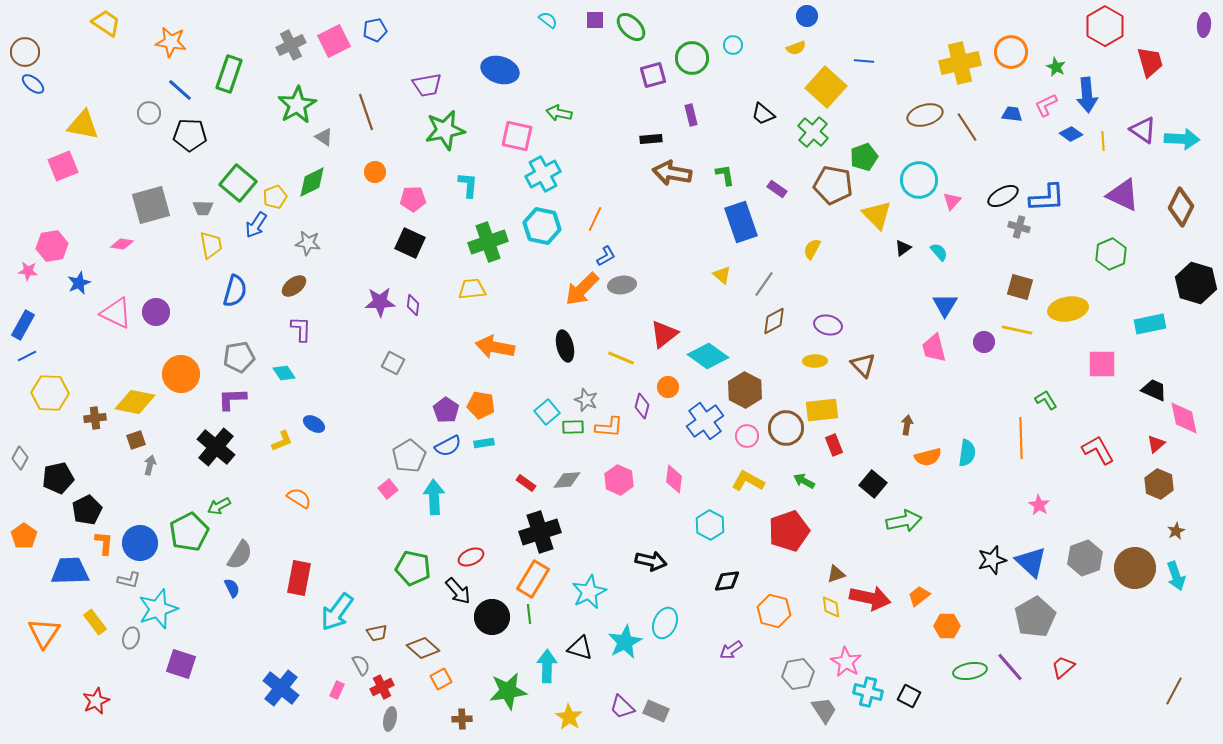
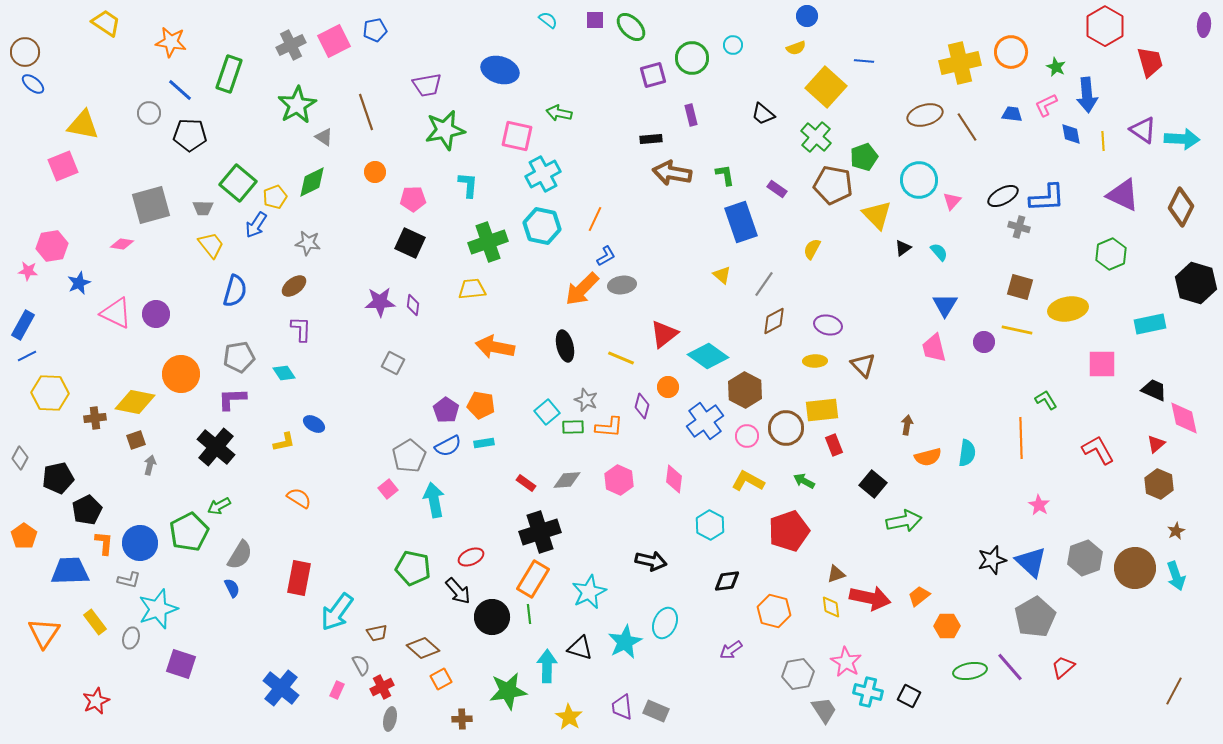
green cross at (813, 132): moved 3 px right, 5 px down
blue diamond at (1071, 134): rotated 45 degrees clockwise
yellow trapezoid at (211, 245): rotated 28 degrees counterclockwise
purple circle at (156, 312): moved 2 px down
yellow L-shape at (282, 441): moved 2 px right, 1 px down; rotated 10 degrees clockwise
cyan arrow at (434, 497): moved 3 px down; rotated 8 degrees counterclockwise
purple trapezoid at (622, 707): rotated 40 degrees clockwise
